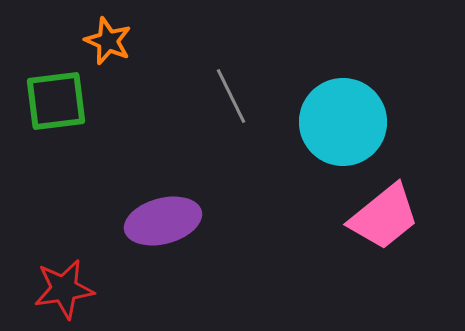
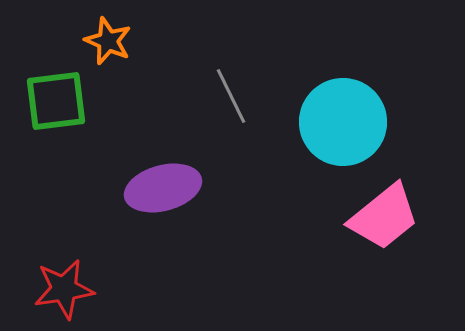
purple ellipse: moved 33 px up
